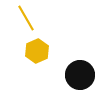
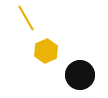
yellow hexagon: moved 9 px right
